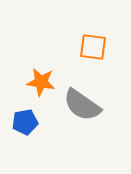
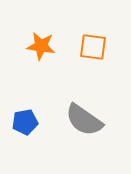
orange star: moved 36 px up
gray semicircle: moved 2 px right, 15 px down
